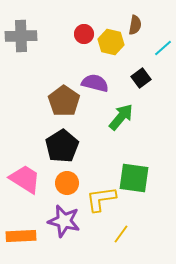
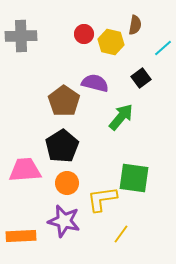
pink trapezoid: moved 9 px up; rotated 36 degrees counterclockwise
yellow L-shape: moved 1 px right
